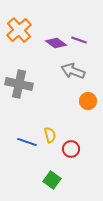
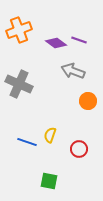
orange cross: rotated 20 degrees clockwise
gray cross: rotated 12 degrees clockwise
yellow semicircle: rotated 147 degrees counterclockwise
red circle: moved 8 px right
green square: moved 3 px left, 1 px down; rotated 24 degrees counterclockwise
